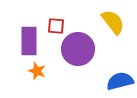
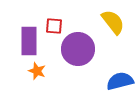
red square: moved 2 px left
